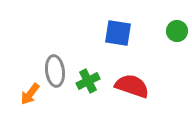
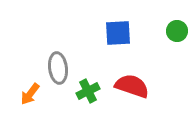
blue square: rotated 12 degrees counterclockwise
gray ellipse: moved 3 px right, 3 px up
green cross: moved 10 px down
